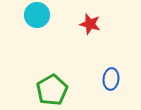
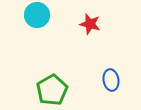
blue ellipse: moved 1 px down; rotated 15 degrees counterclockwise
